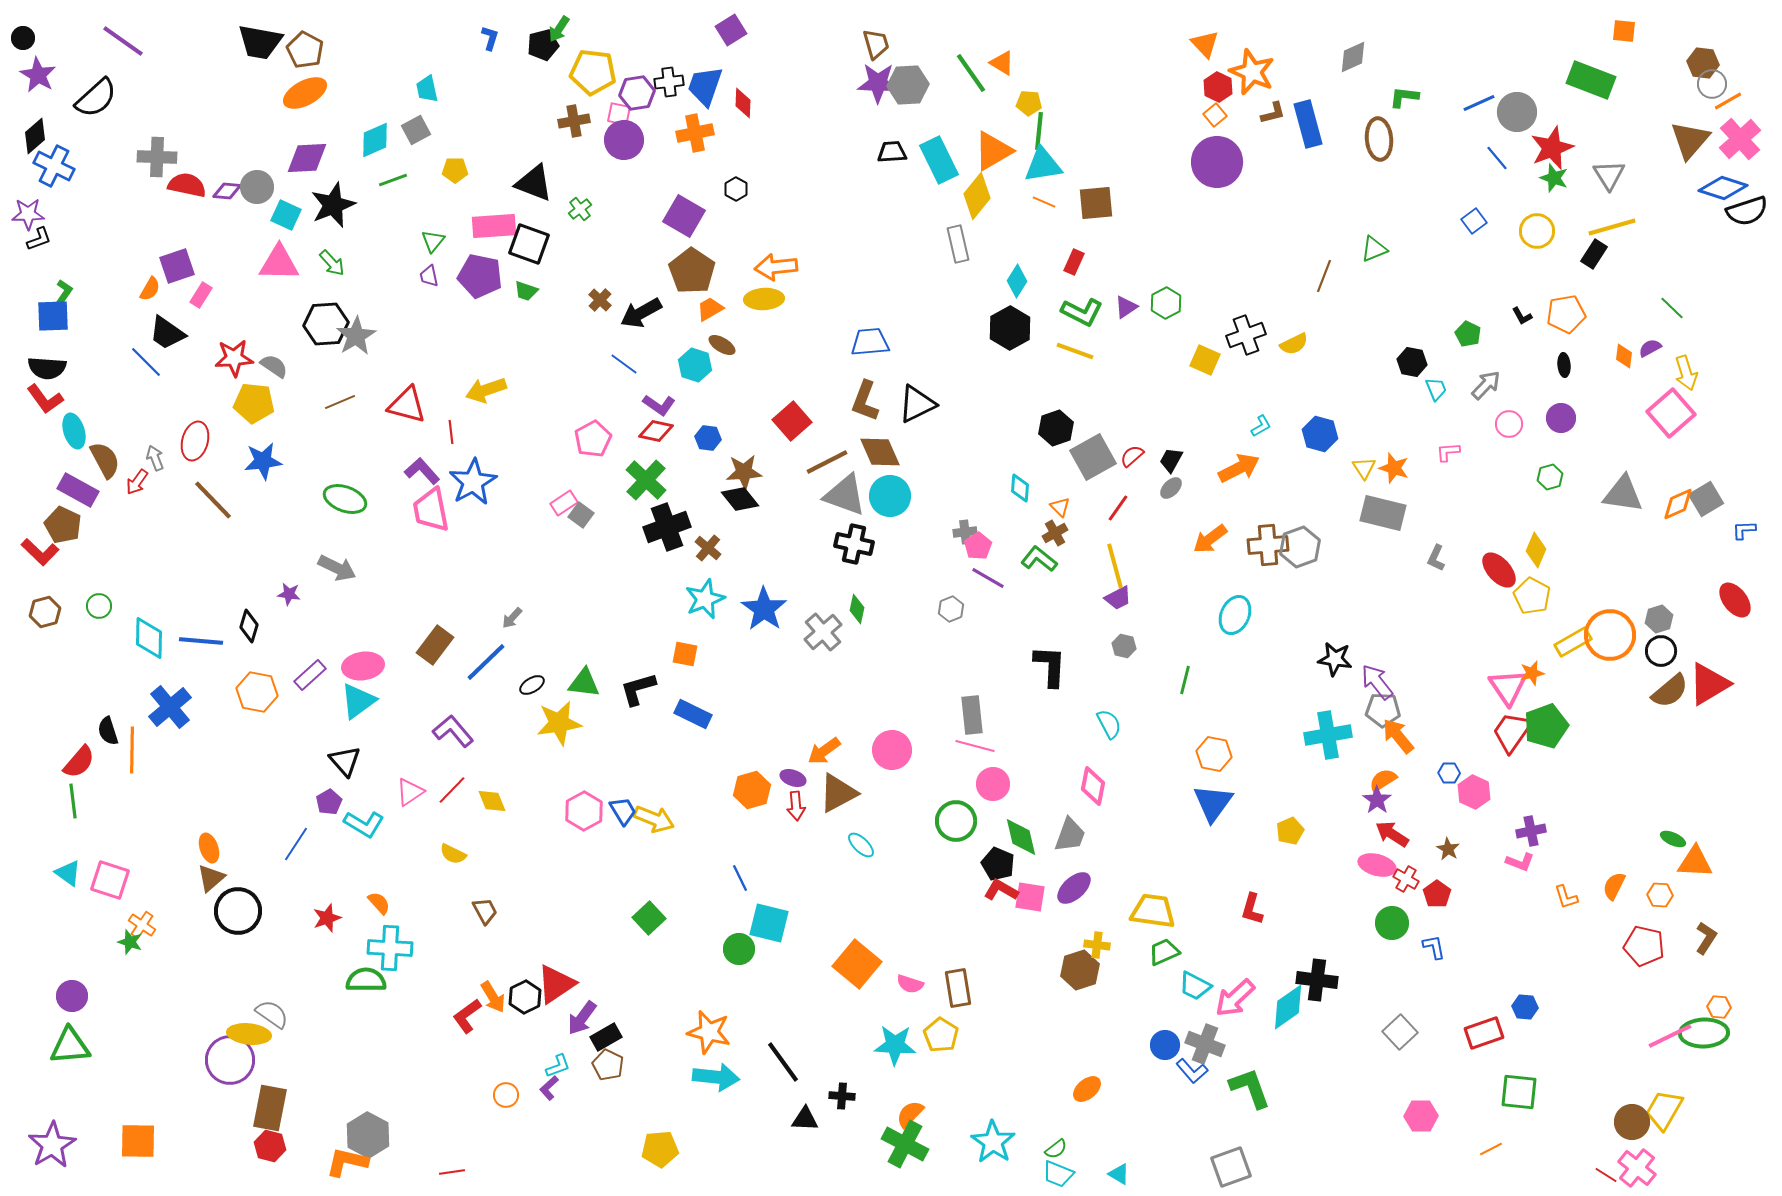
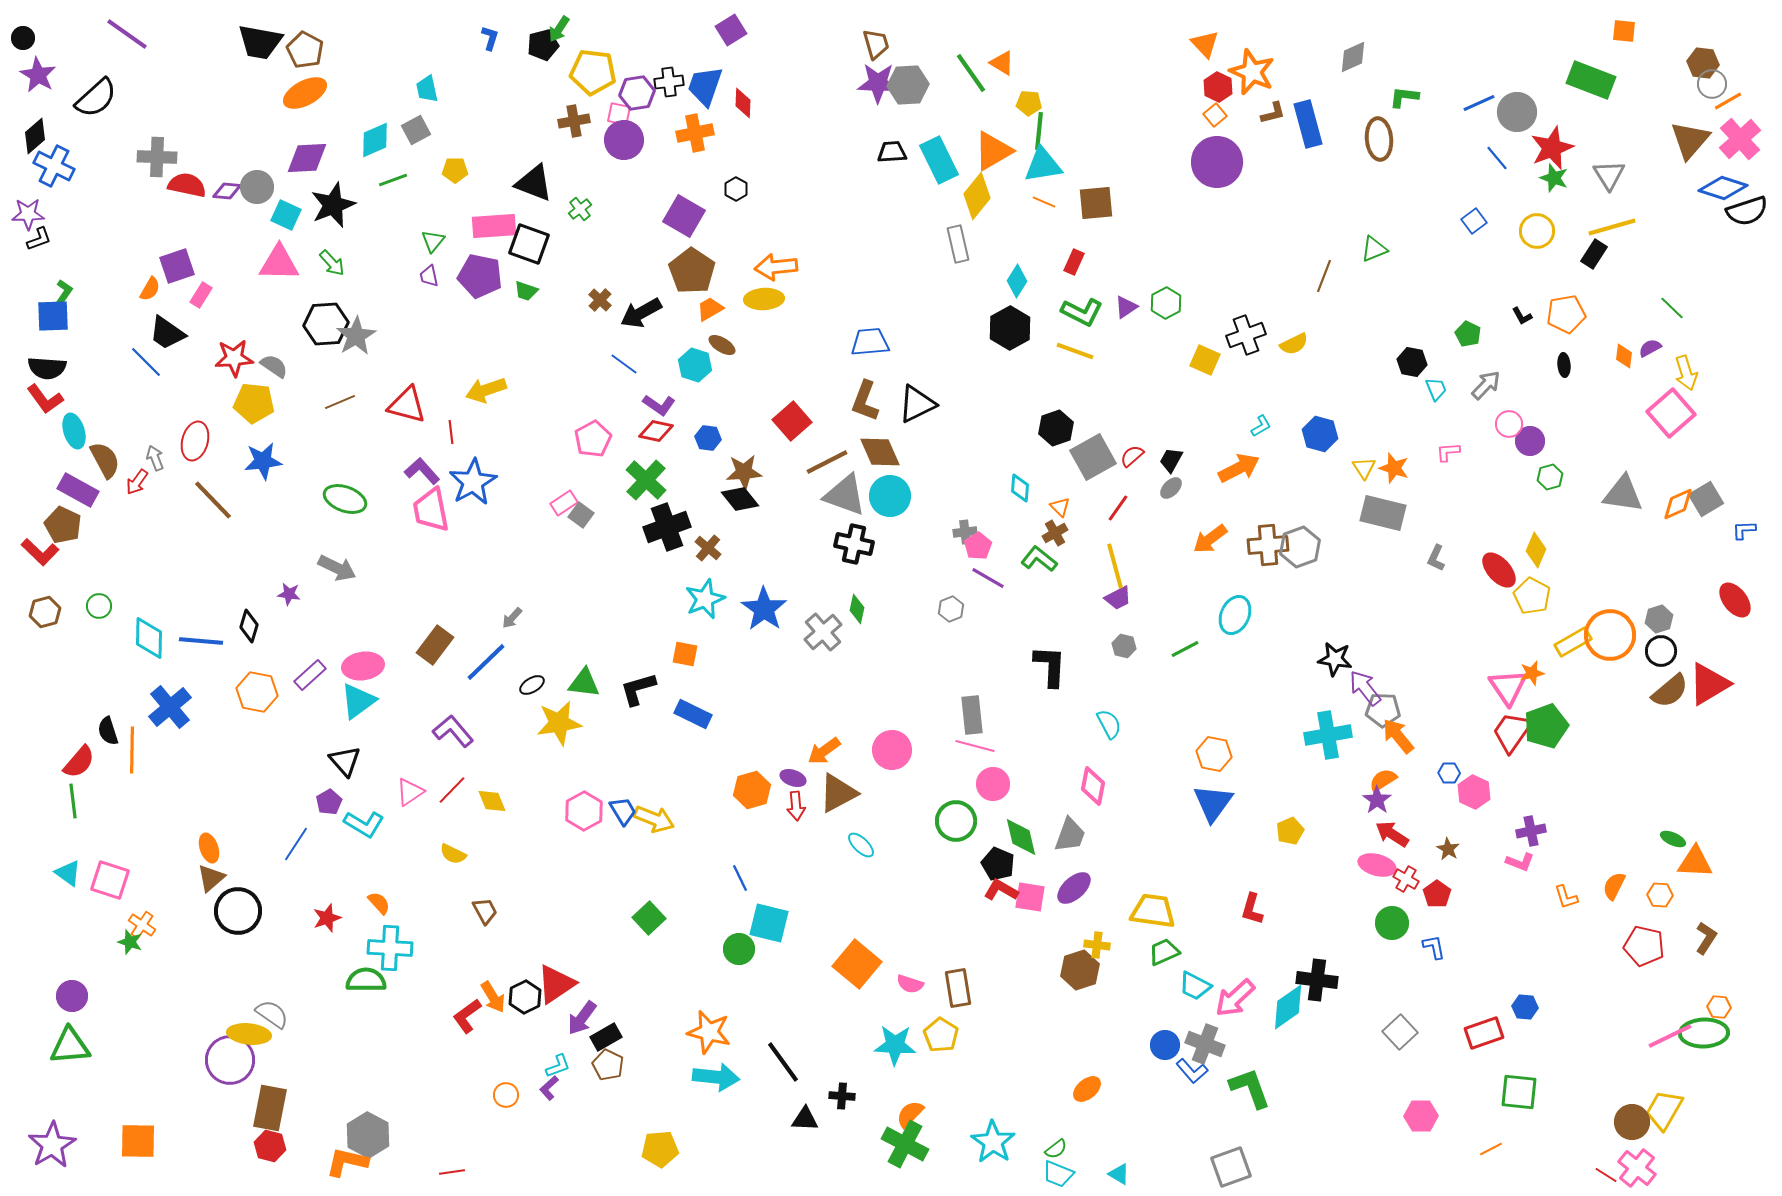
purple line at (123, 41): moved 4 px right, 7 px up
purple circle at (1561, 418): moved 31 px left, 23 px down
green line at (1185, 680): moved 31 px up; rotated 48 degrees clockwise
purple arrow at (1377, 682): moved 12 px left, 6 px down
